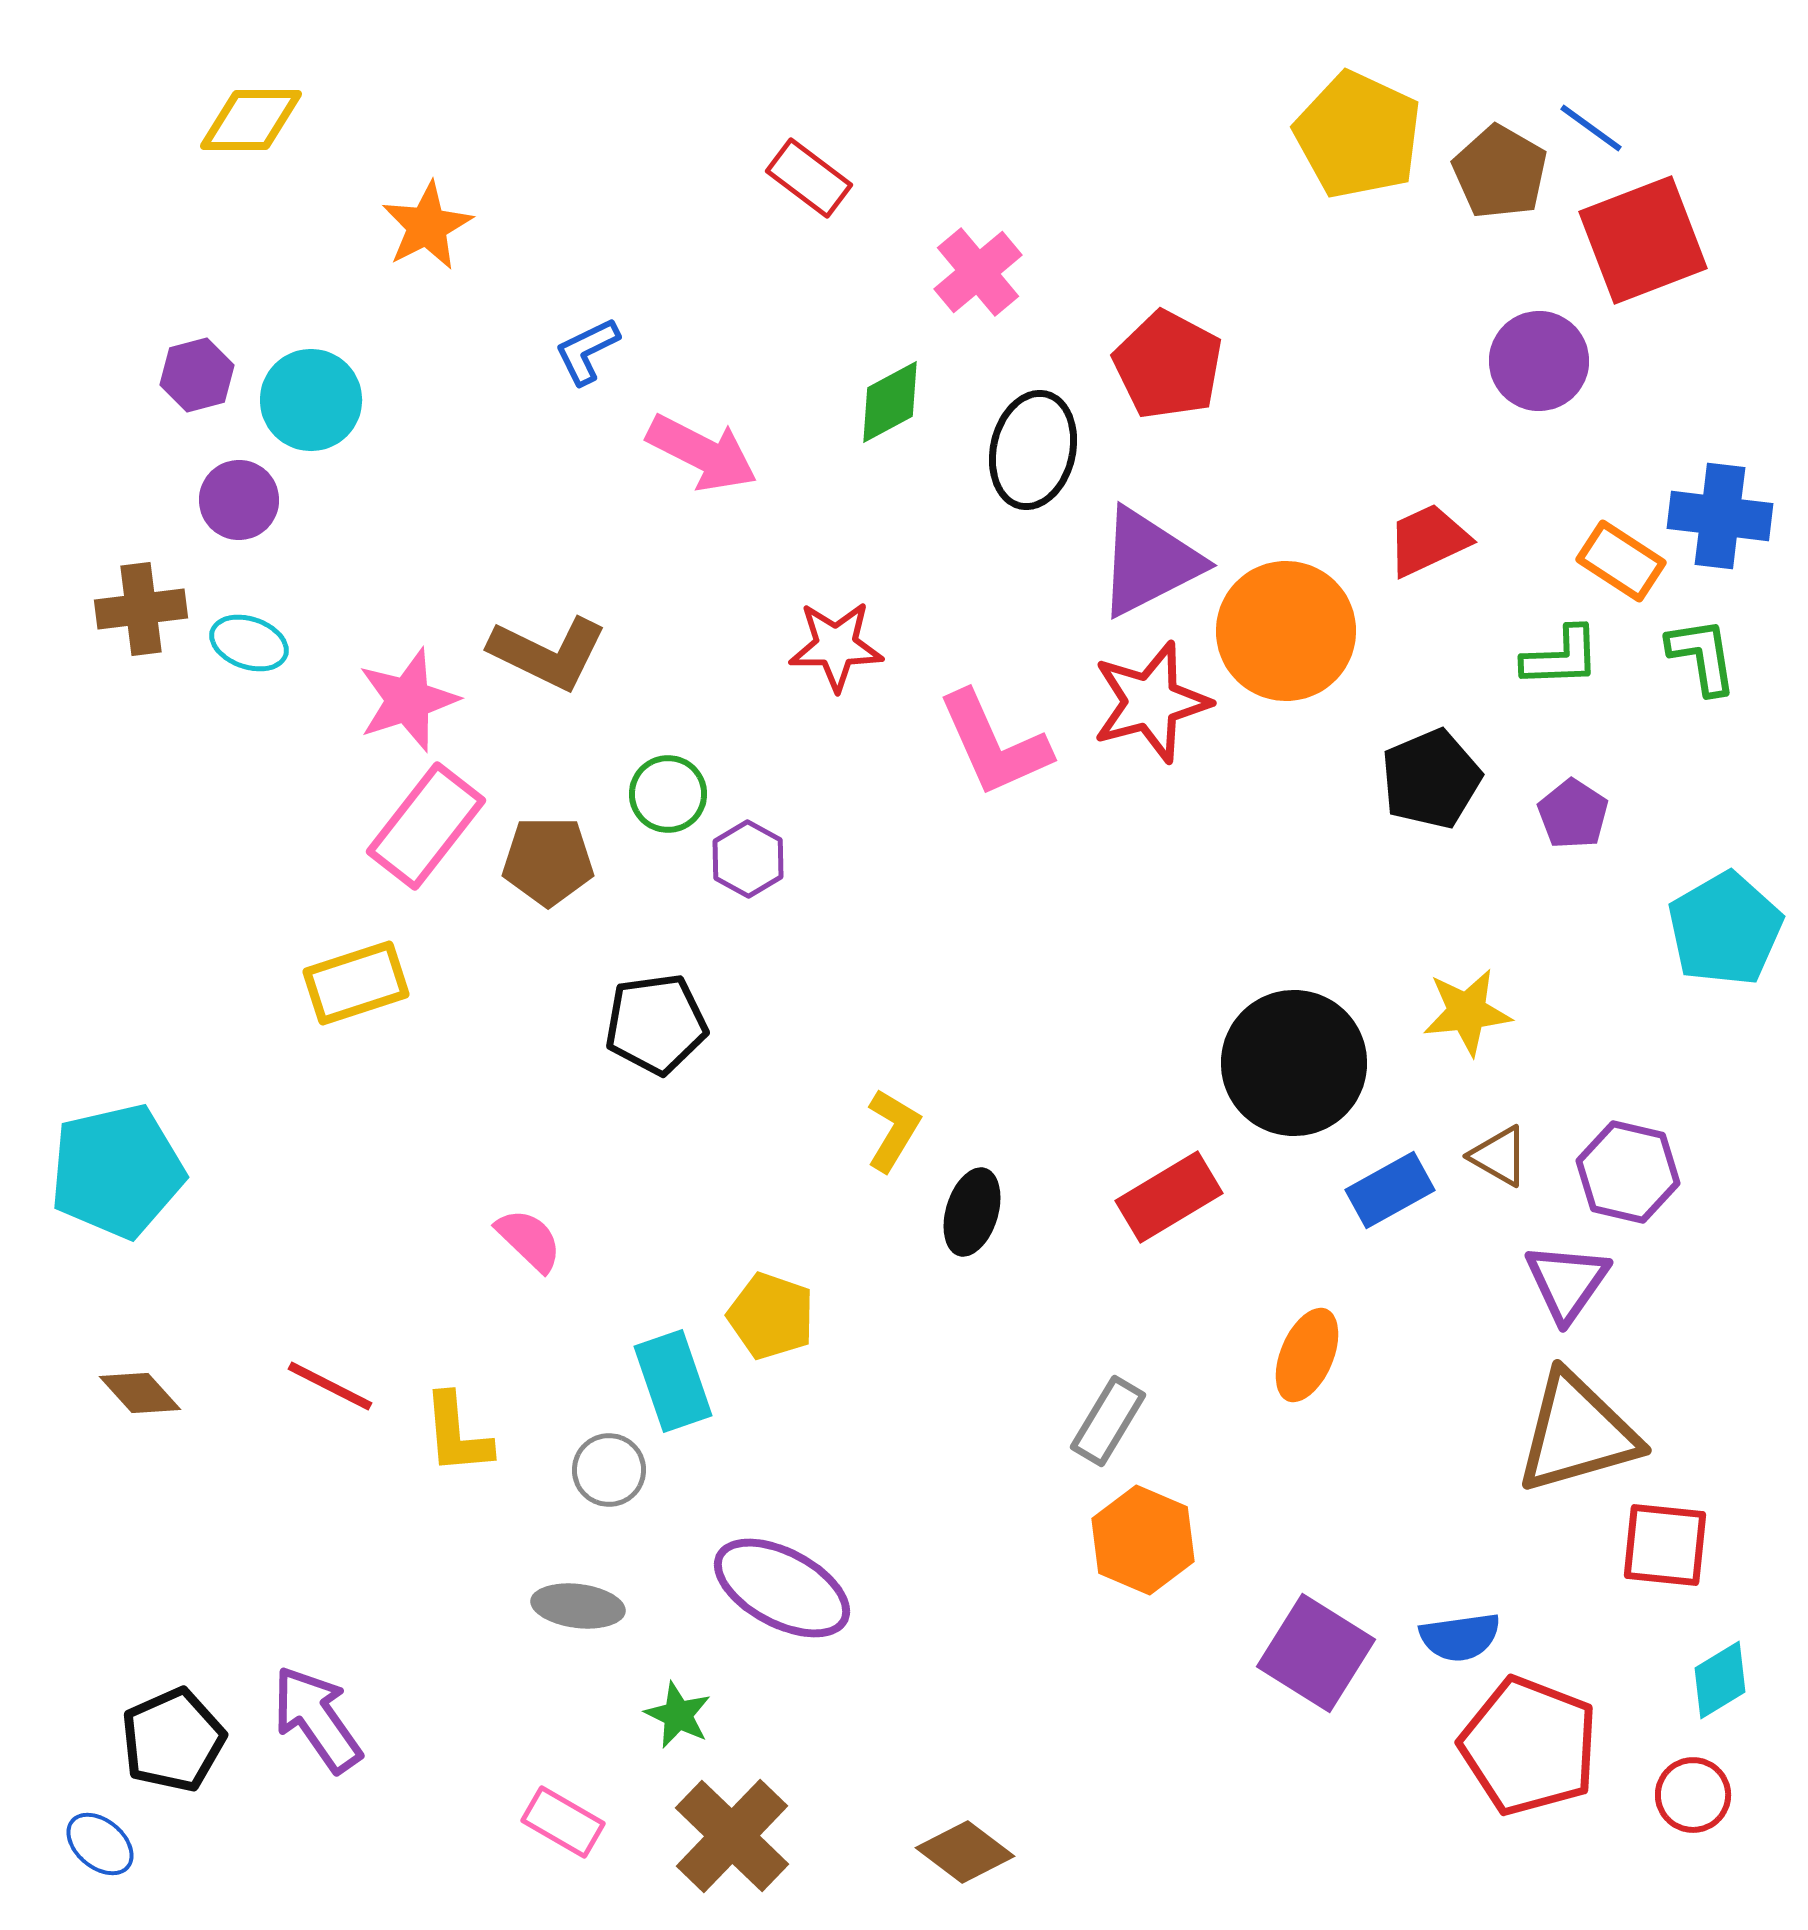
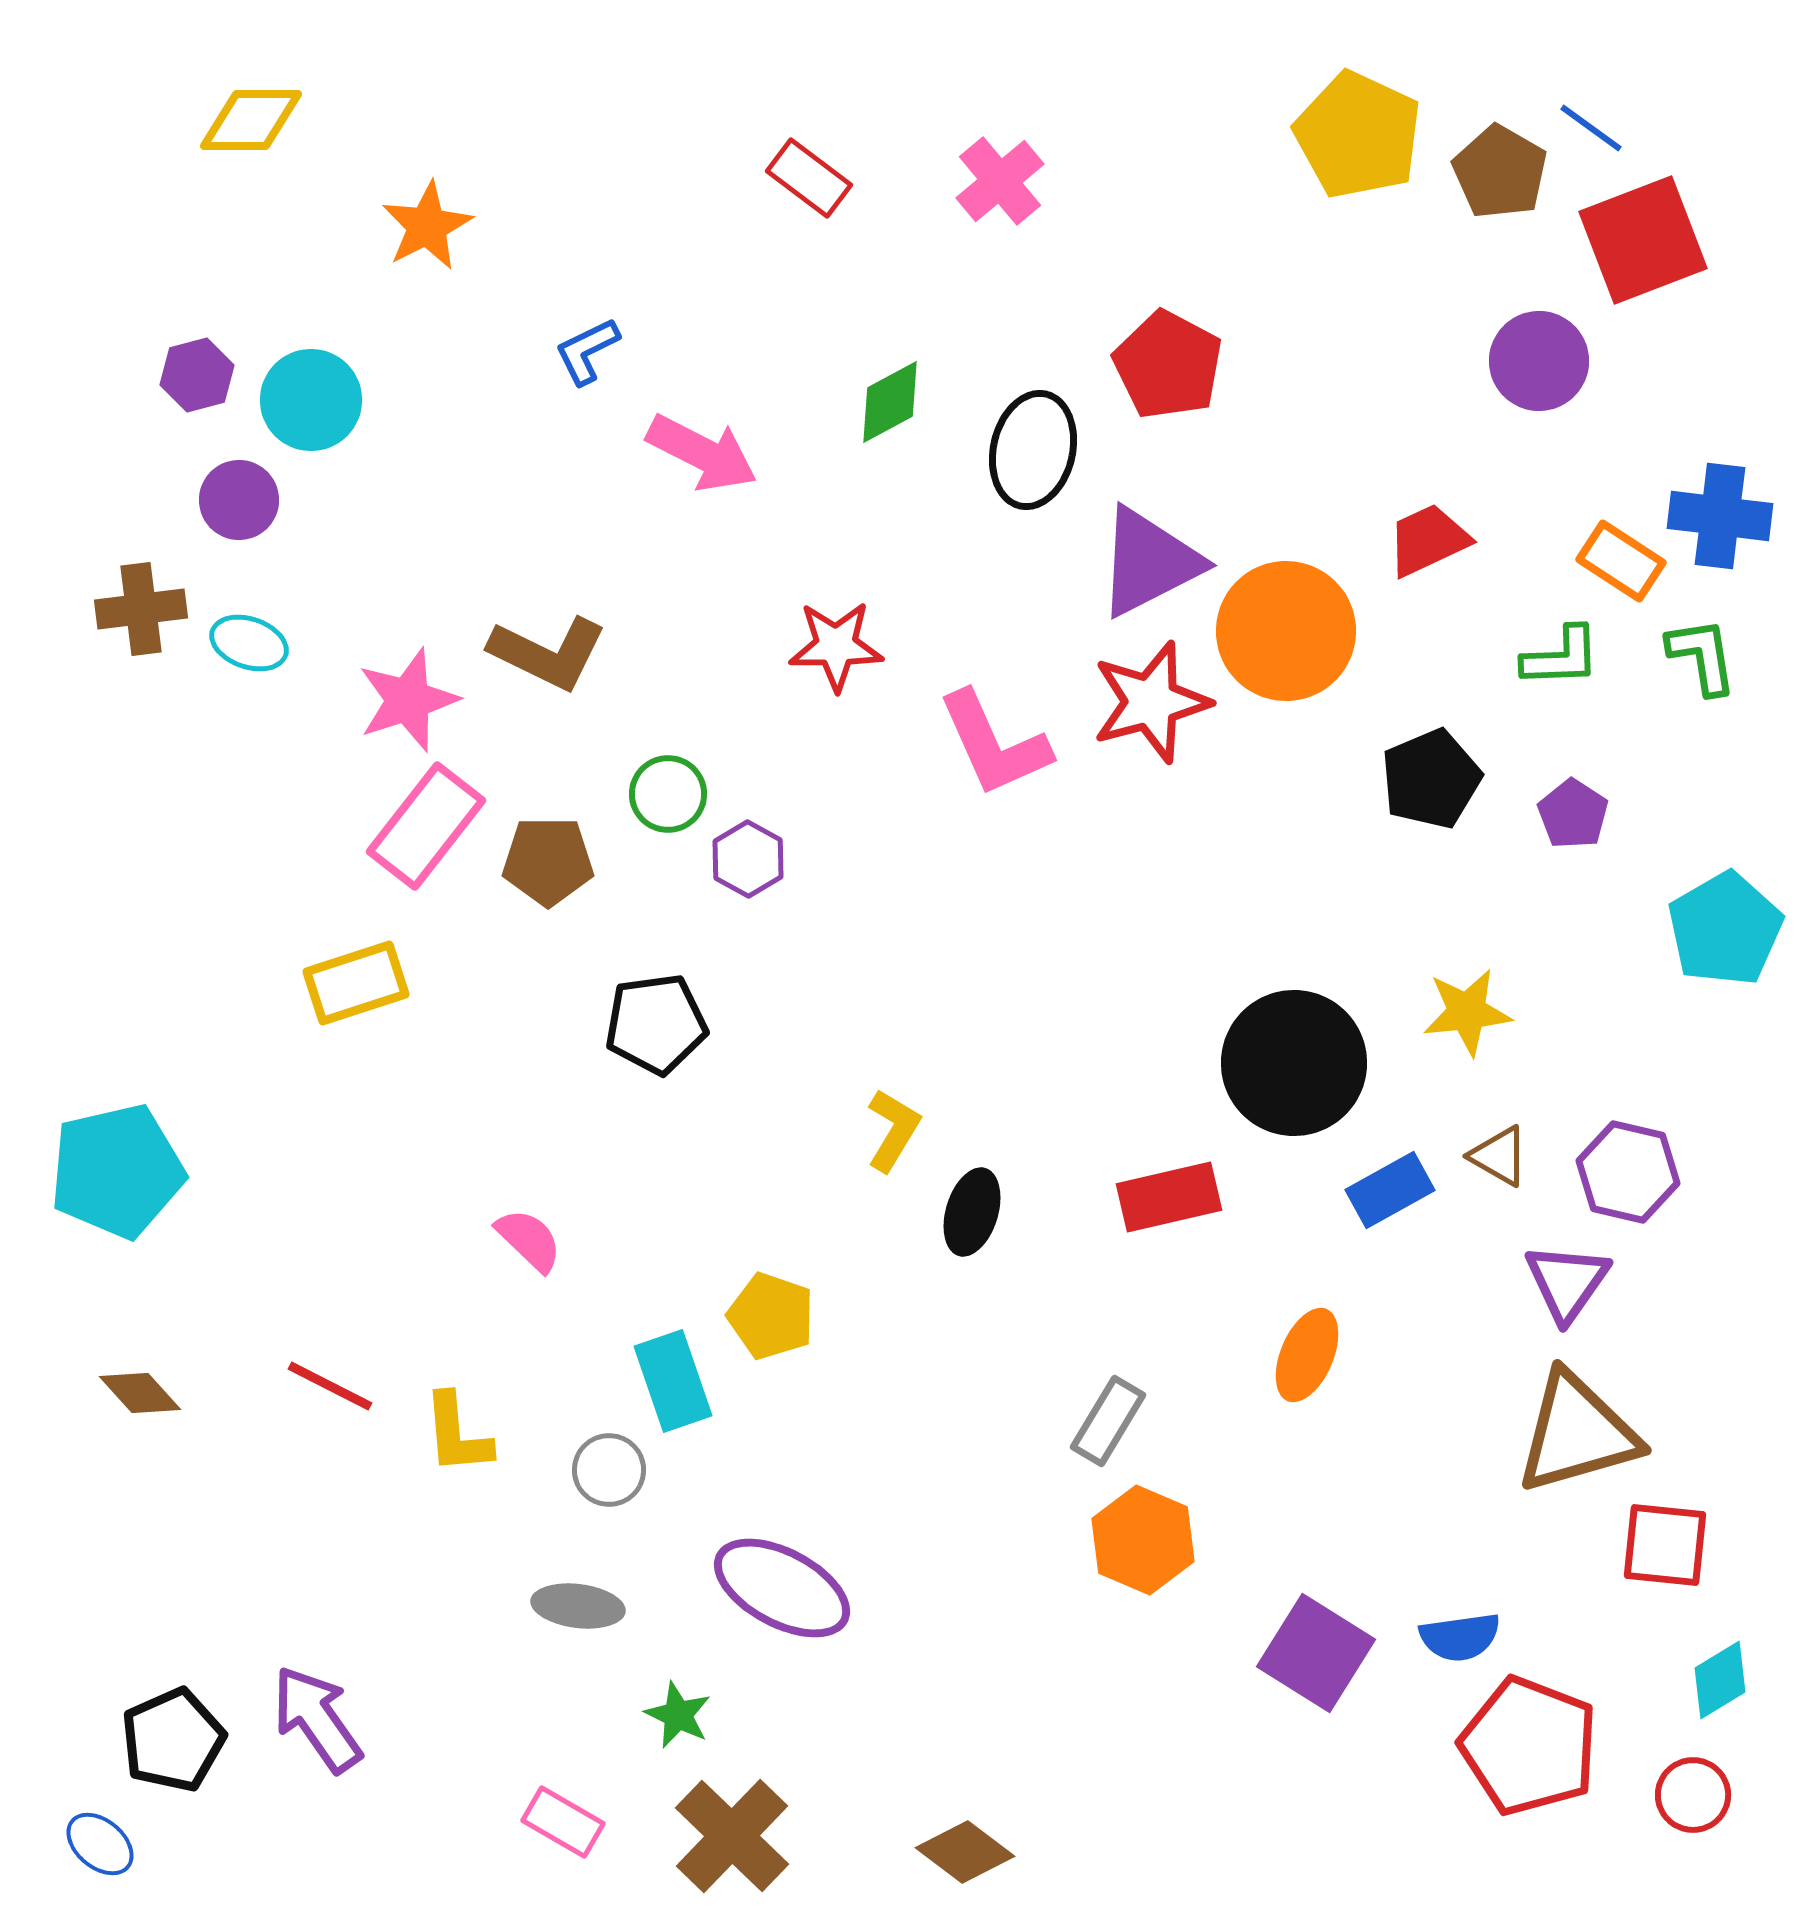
pink cross at (978, 272): moved 22 px right, 91 px up
red rectangle at (1169, 1197): rotated 18 degrees clockwise
